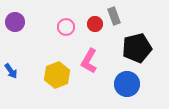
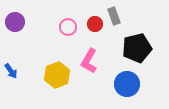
pink circle: moved 2 px right
